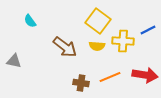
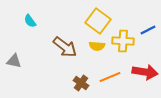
red arrow: moved 3 px up
brown cross: rotated 28 degrees clockwise
